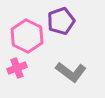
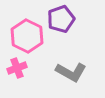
purple pentagon: moved 2 px up
gray L-shape: rotated 8 degrees counterclockwise
